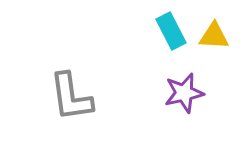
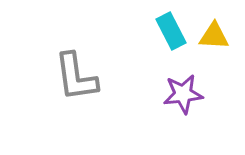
purple star: moved 1 px left, 1 px down; rotated 6 degrees clockwise
gray L-shape: moved 5 px right, 20 px up
